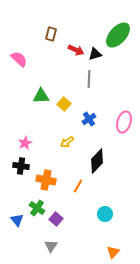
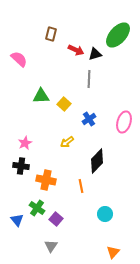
orange line: moved 3 px right; rotated 40 degrees counterclockwise
